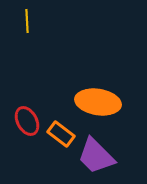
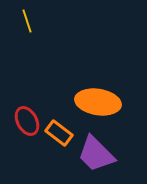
yellow line: rotated 15 degrees counterclockwise
orange rectangle: moved 2 px left, 1 px up
purple trapezoid: moved 2 px up
